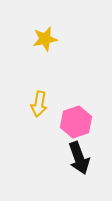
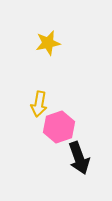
yellow star: moved 3 px right, 4 px down
pink hexagon: moved 17 px left, 5 px down
